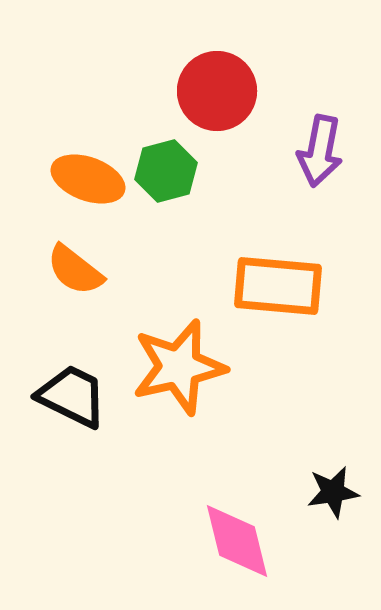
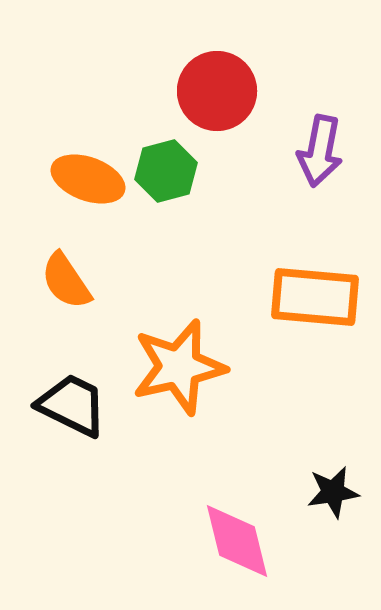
orange semicircle: moved 9 px left, 11 px down; rotated 18 degrees clockwise
orange rectangle: moved 37 px right, 11 px down
black trapezoid: moved 9 px down
